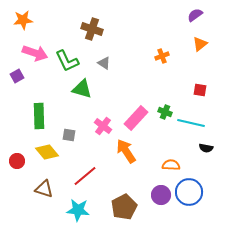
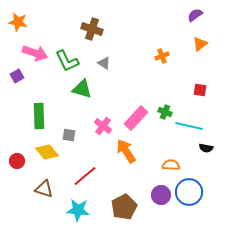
orange star: moved 5 px left, 2 px down; rotated 18 degrees clockwise
cyan line: moved 2 px left, 3 px down
